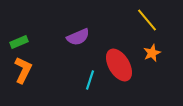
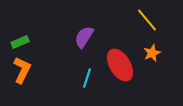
purple semicircle: moved 6 px right; rotated 145 degrees clockwise
green rectangle: moved 1 px right
red ellipse: moved 1 px right
orange L-shape: moved 1 px left
cyan line: moved 3 px left, 2 px up
